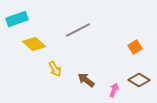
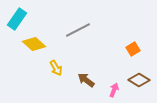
cyan rectangle: rotated 35 degrees counterclockwise
orange square: moved 2 px left, 2 px down
yellow arrow: moved 1 px right, 1 px up
